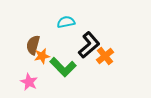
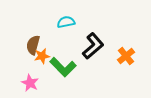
black L-shape: moved 4 px right, 1 px down
orange cross: moved 21 px right
pink star: moved 1 px right, 1 px down
